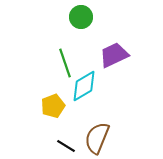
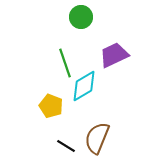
yellow pentagon: moved 2 px left; rotated 30 degrees counterclockwise
